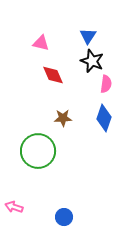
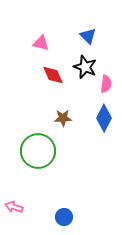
blue triangle: rotated 18 degrees counterclockwise
black star: moved 7 px left, 6 px down
blue diamond: rotated 8 degrees clockwise
